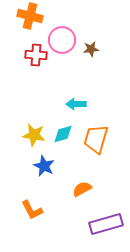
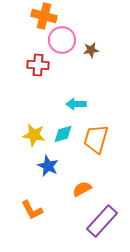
orange cross: moved 14 px right
brown star: moved 1 px down
red cross: moved 2 px right, 10 px down
blue star: moved 4 px right
purple rectangle: moved 4 px left, 3 px up; rotated 32 degrees counterclockwise
